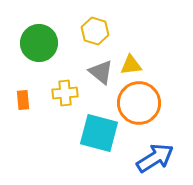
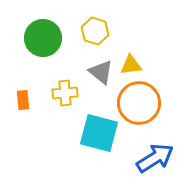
green circle: moved 4 px right, 5 px up
